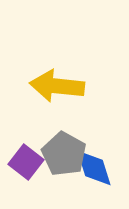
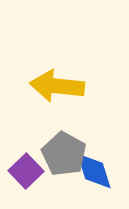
purple square: moved 9 px down; rotated 8 degrees clockwise
blue diamond: moved 3 px down
